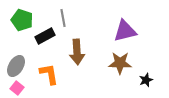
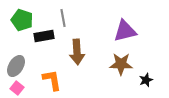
black rectangle: moved 1 px left; rotated 18 degrees clockwise
brown star: moved 1 px right, 1 px down
orange L-shape: moved 3 px right, 6 px down
